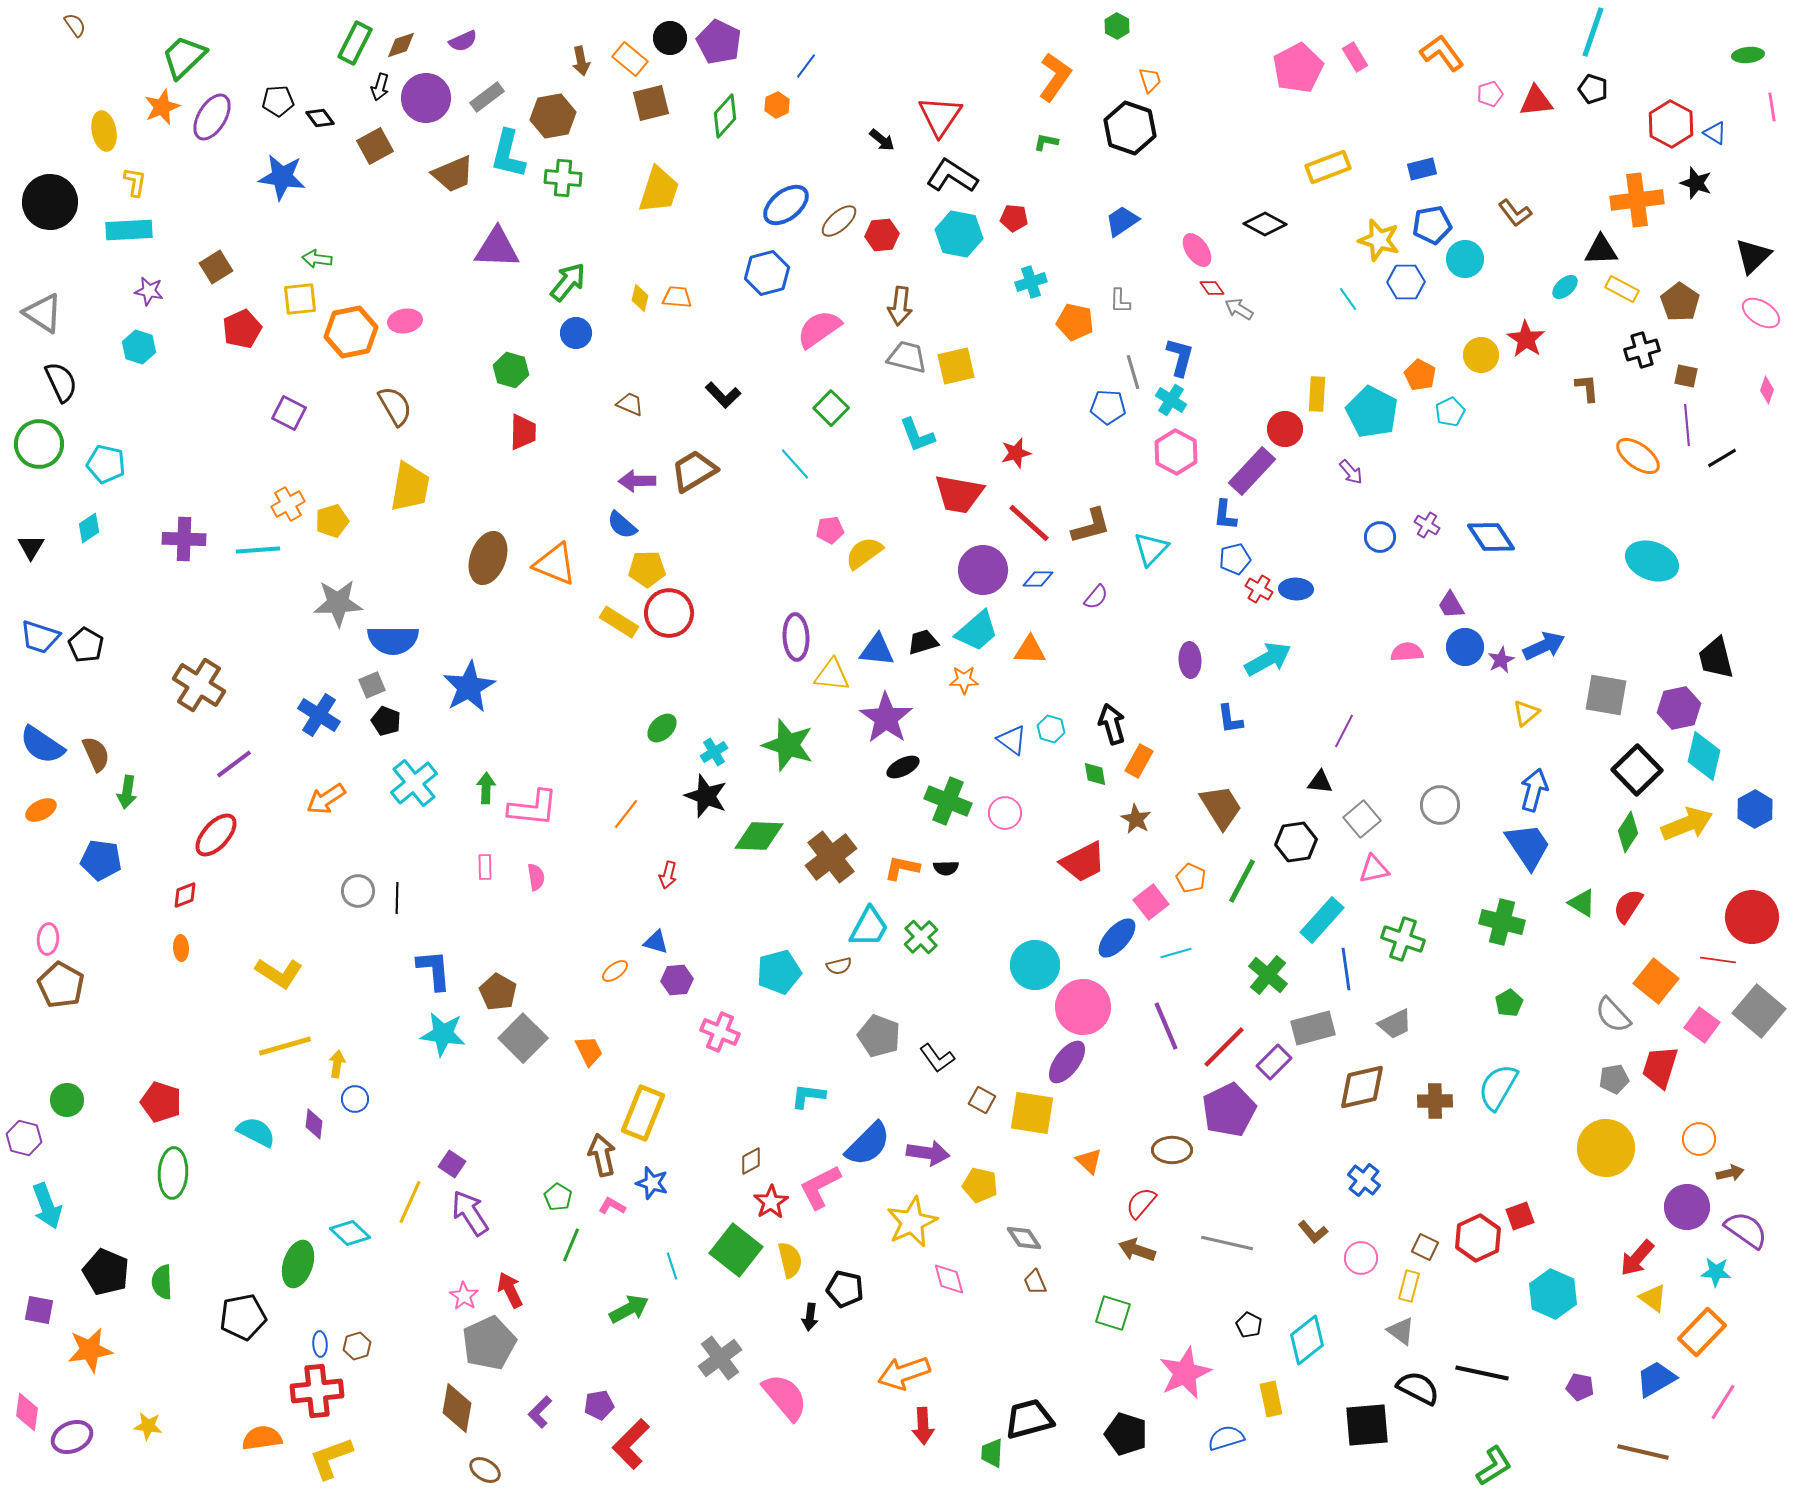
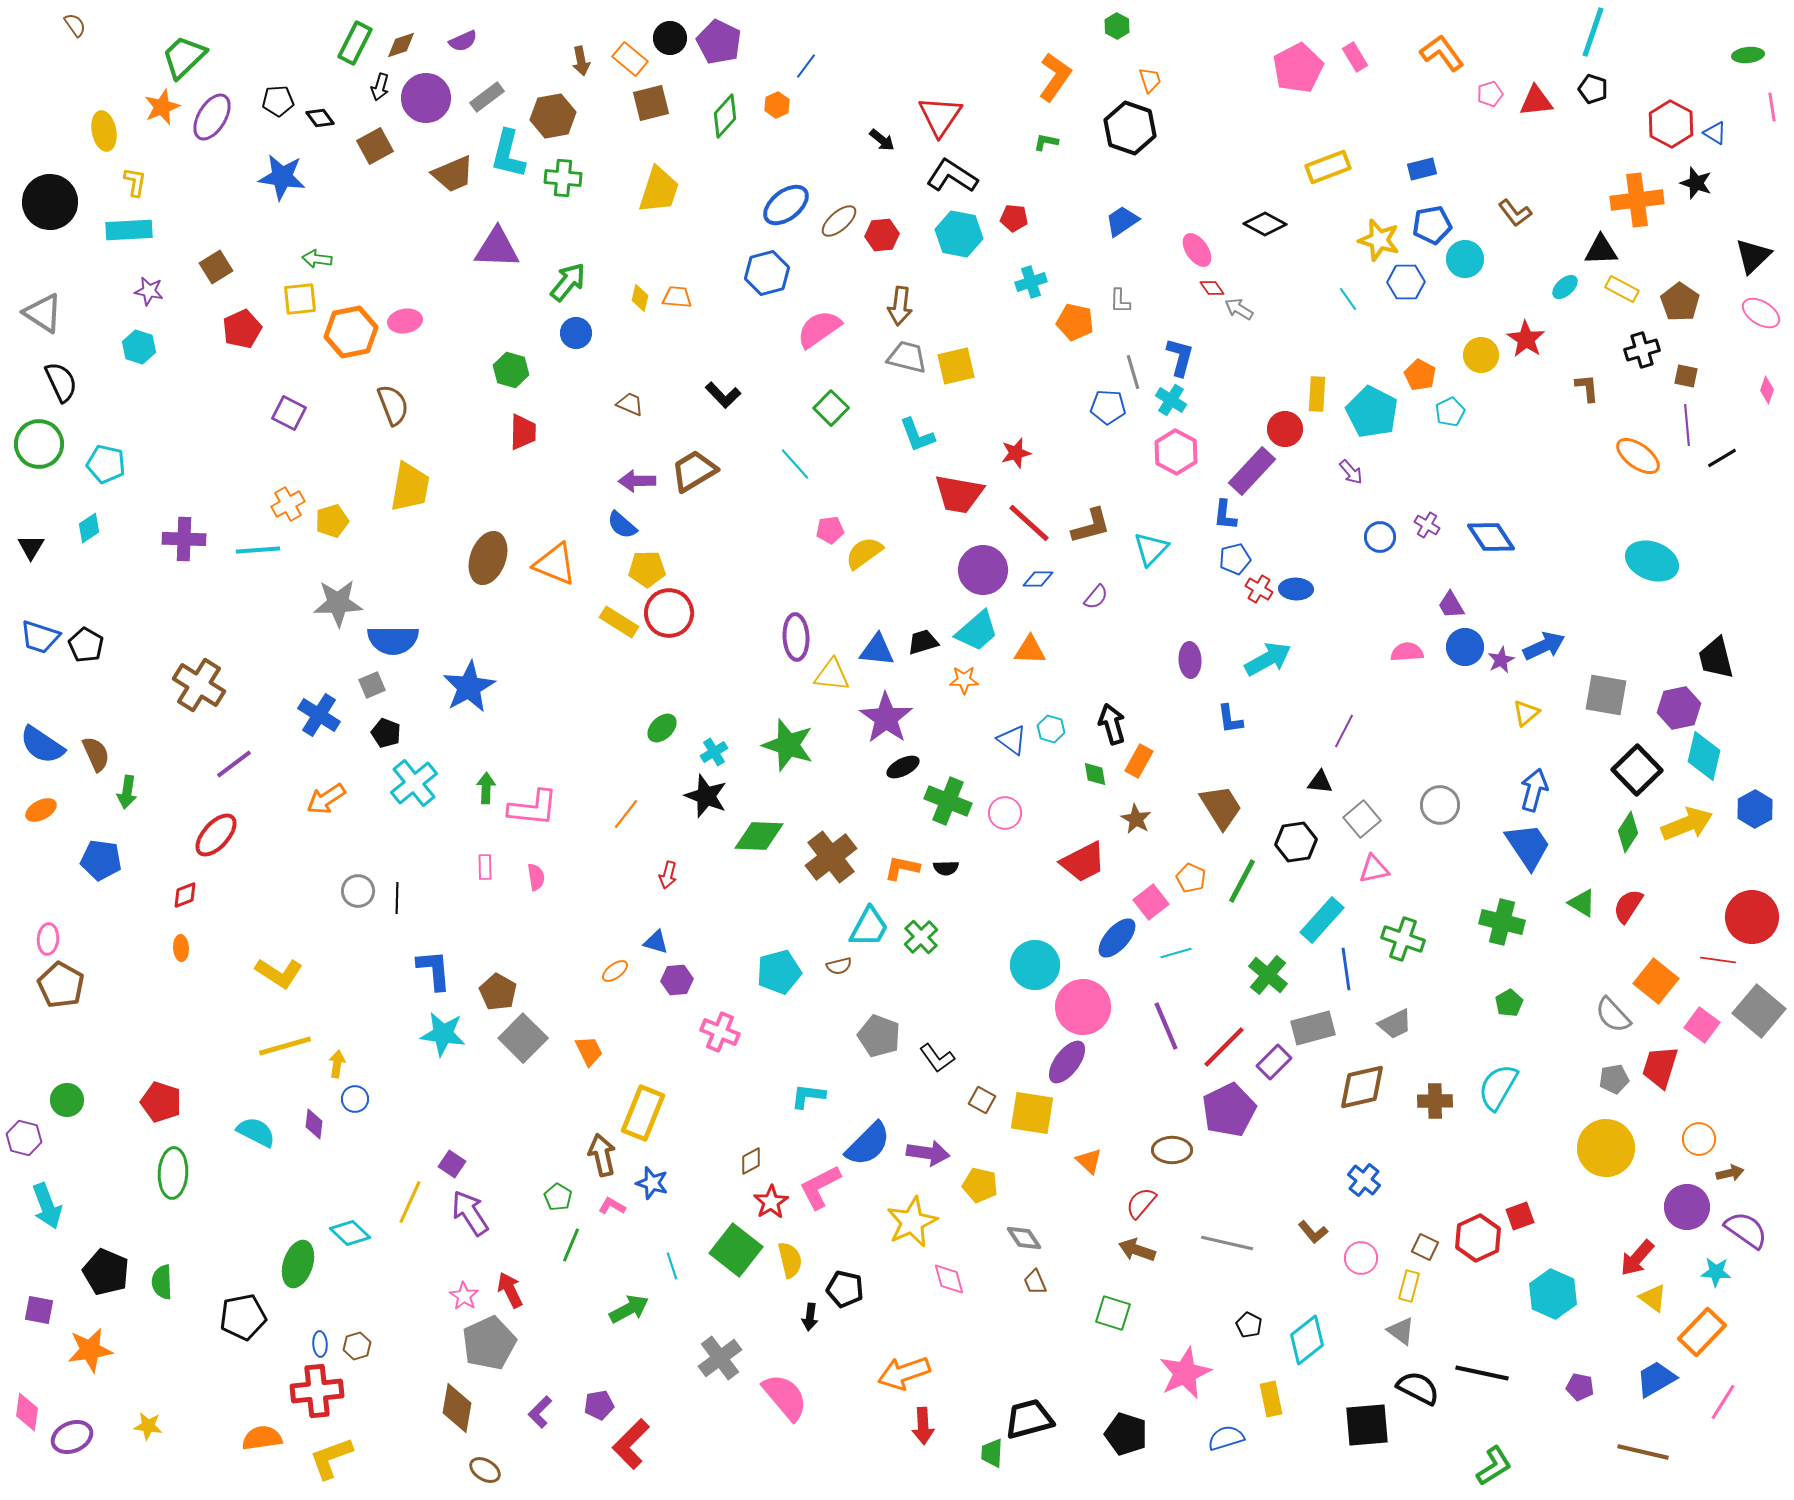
brown semicircle at (395, 406): moved 2 px left, 1 px up; rotated 9 degrees clockwise
black pentagon at (386, 721): moved 12 px down
